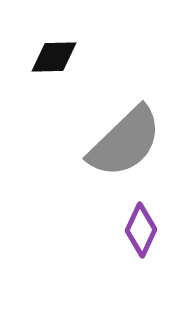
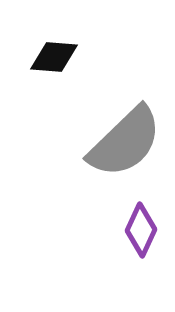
black diamond: rotated 6 degrees clockwise
